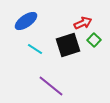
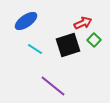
purple line: moved 2 px right
